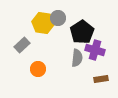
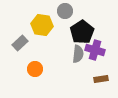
gray circle: moved 7 px right, 7 px up
yellow hexagon: moved 1 px left, 2 px down
gray rectangle: moved 2 px left, 2 px up
gray semicircle: moved 1 px right, 4 px up
orange circle: moved 3 px left
